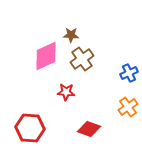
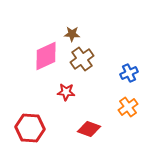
brown star: moved 1 px right, 1 px up
